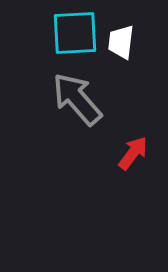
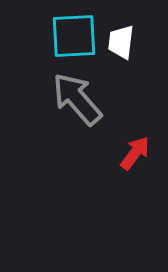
cyan square: moved 1 px left, 3 px down
red arrow: moved 2 px right
